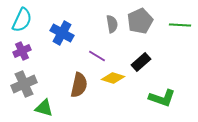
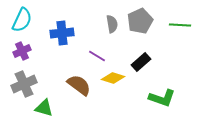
blue cross: rotated 35 degrees counterclockwise
brown semicircle: rotated 65 degrees counterclockwise
